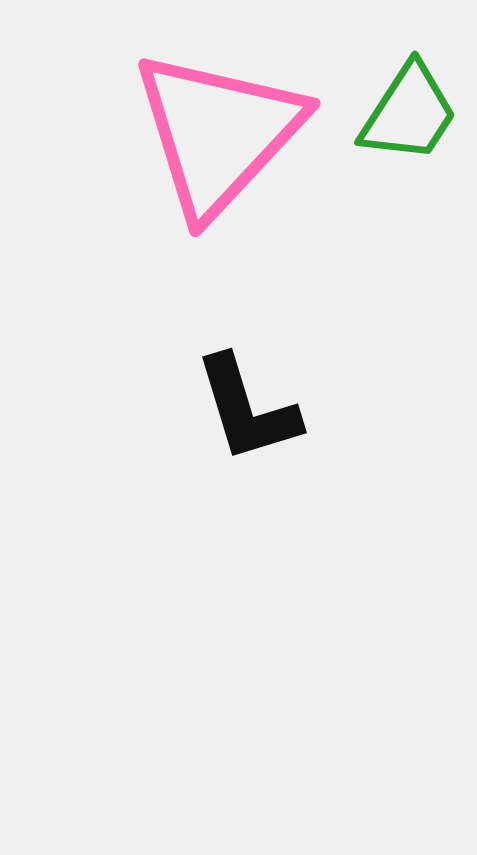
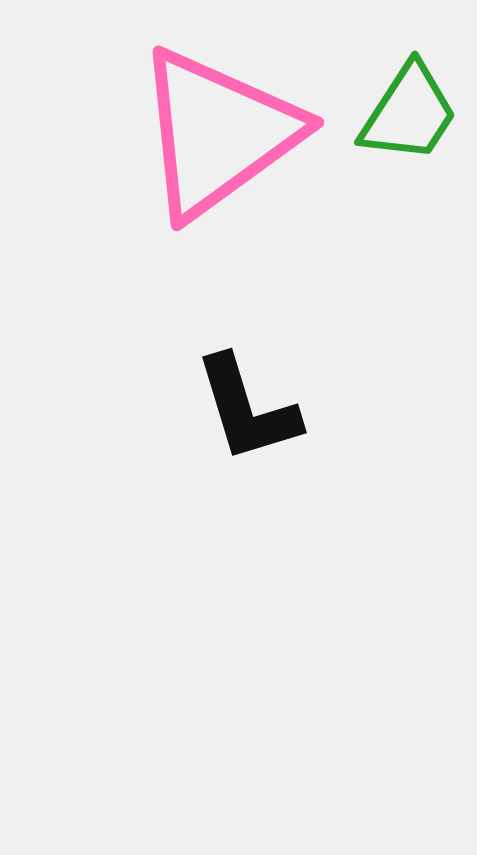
pink triangle: rotated 11 degrees clockwise
